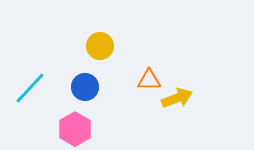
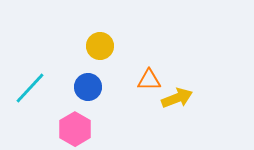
blue circle: moved 3 px right
